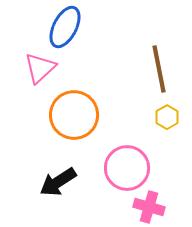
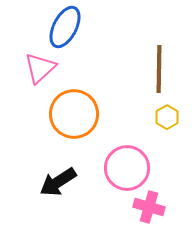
brown line: rotated 12 degrees clockwise
orange circle: moved 1 px up
